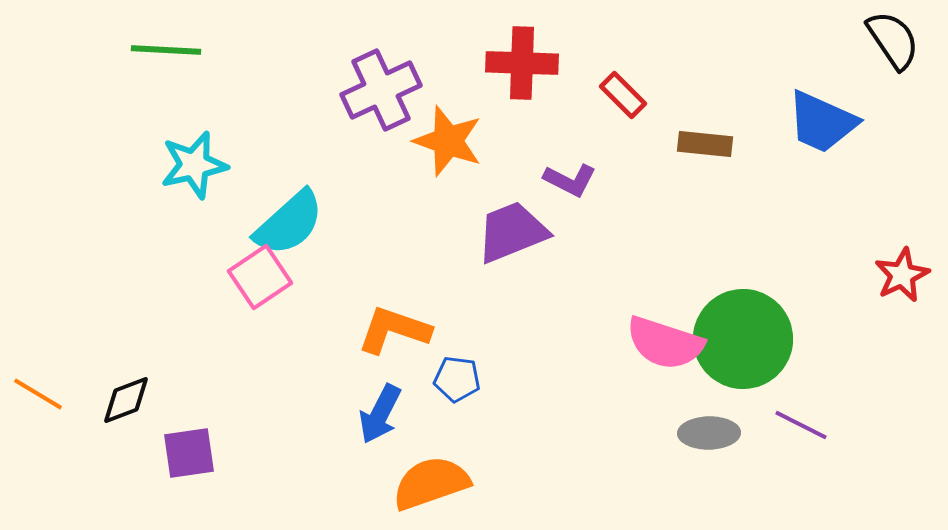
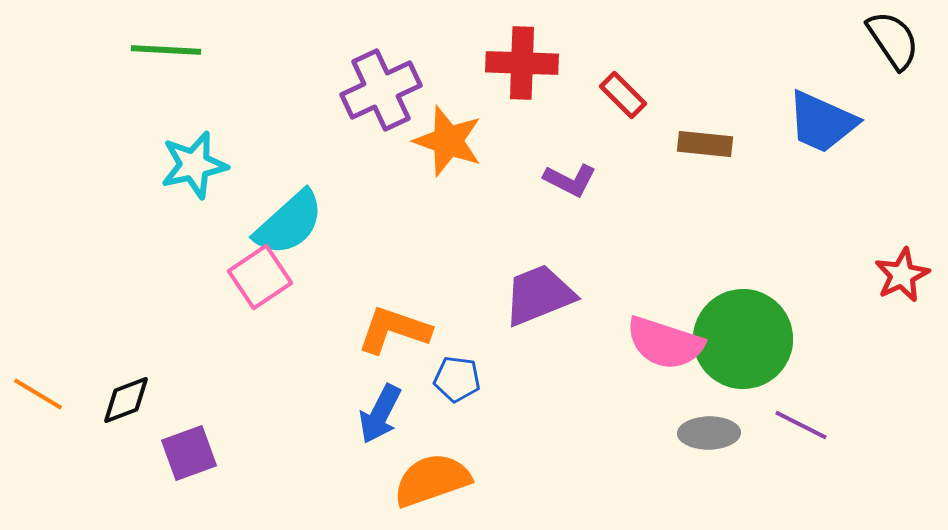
purple trapezoid: moved 27 px right, 63 px down
purple square: rotated 12 degrees counterclockwise
orange semicircle: moved 1 px right, 3 px up
